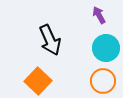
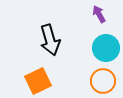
purple arrow: moved 1 px up
black arrow: rotated 8 degrees clockwise
orange square: rotated 20 degrees clockwise
